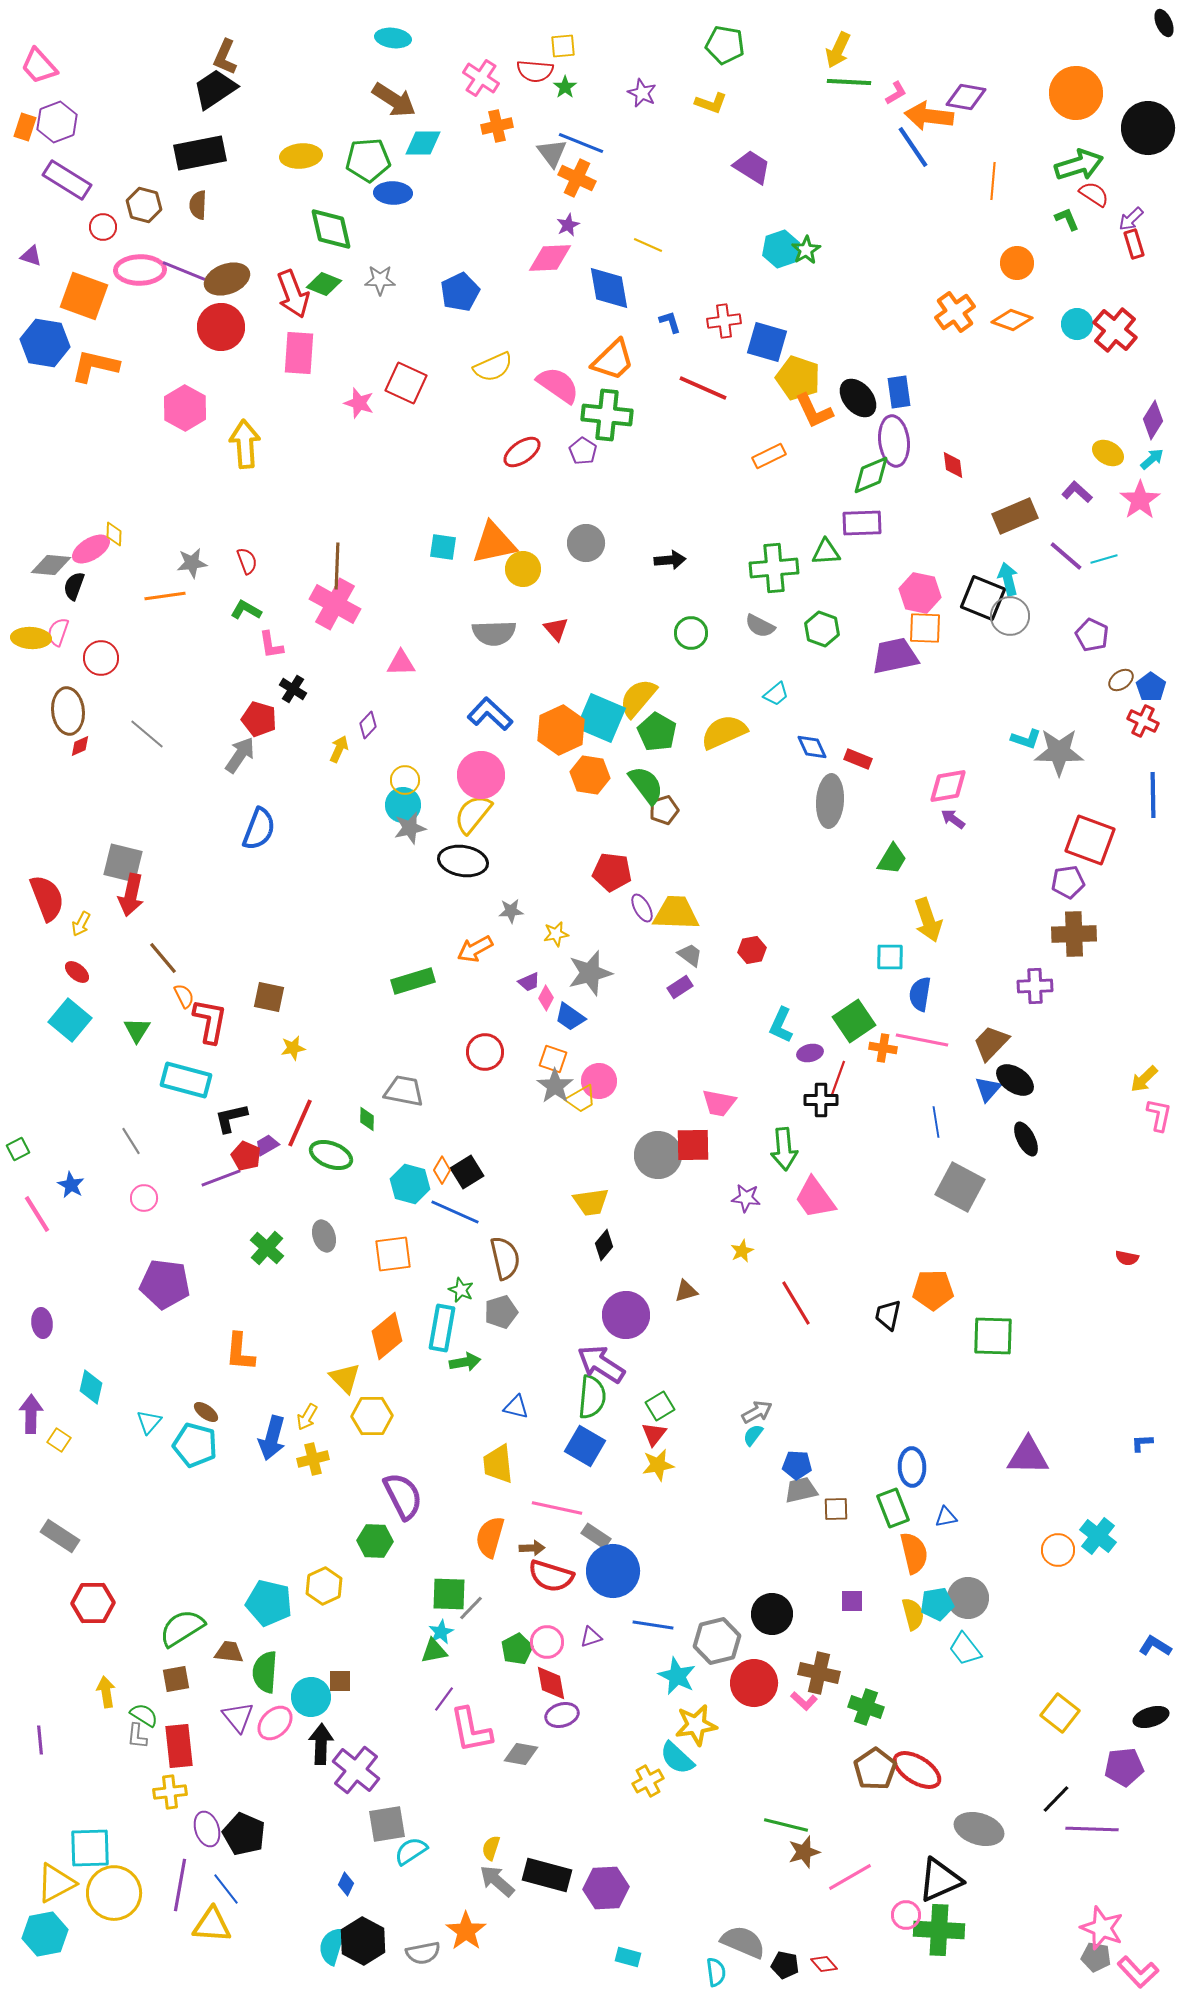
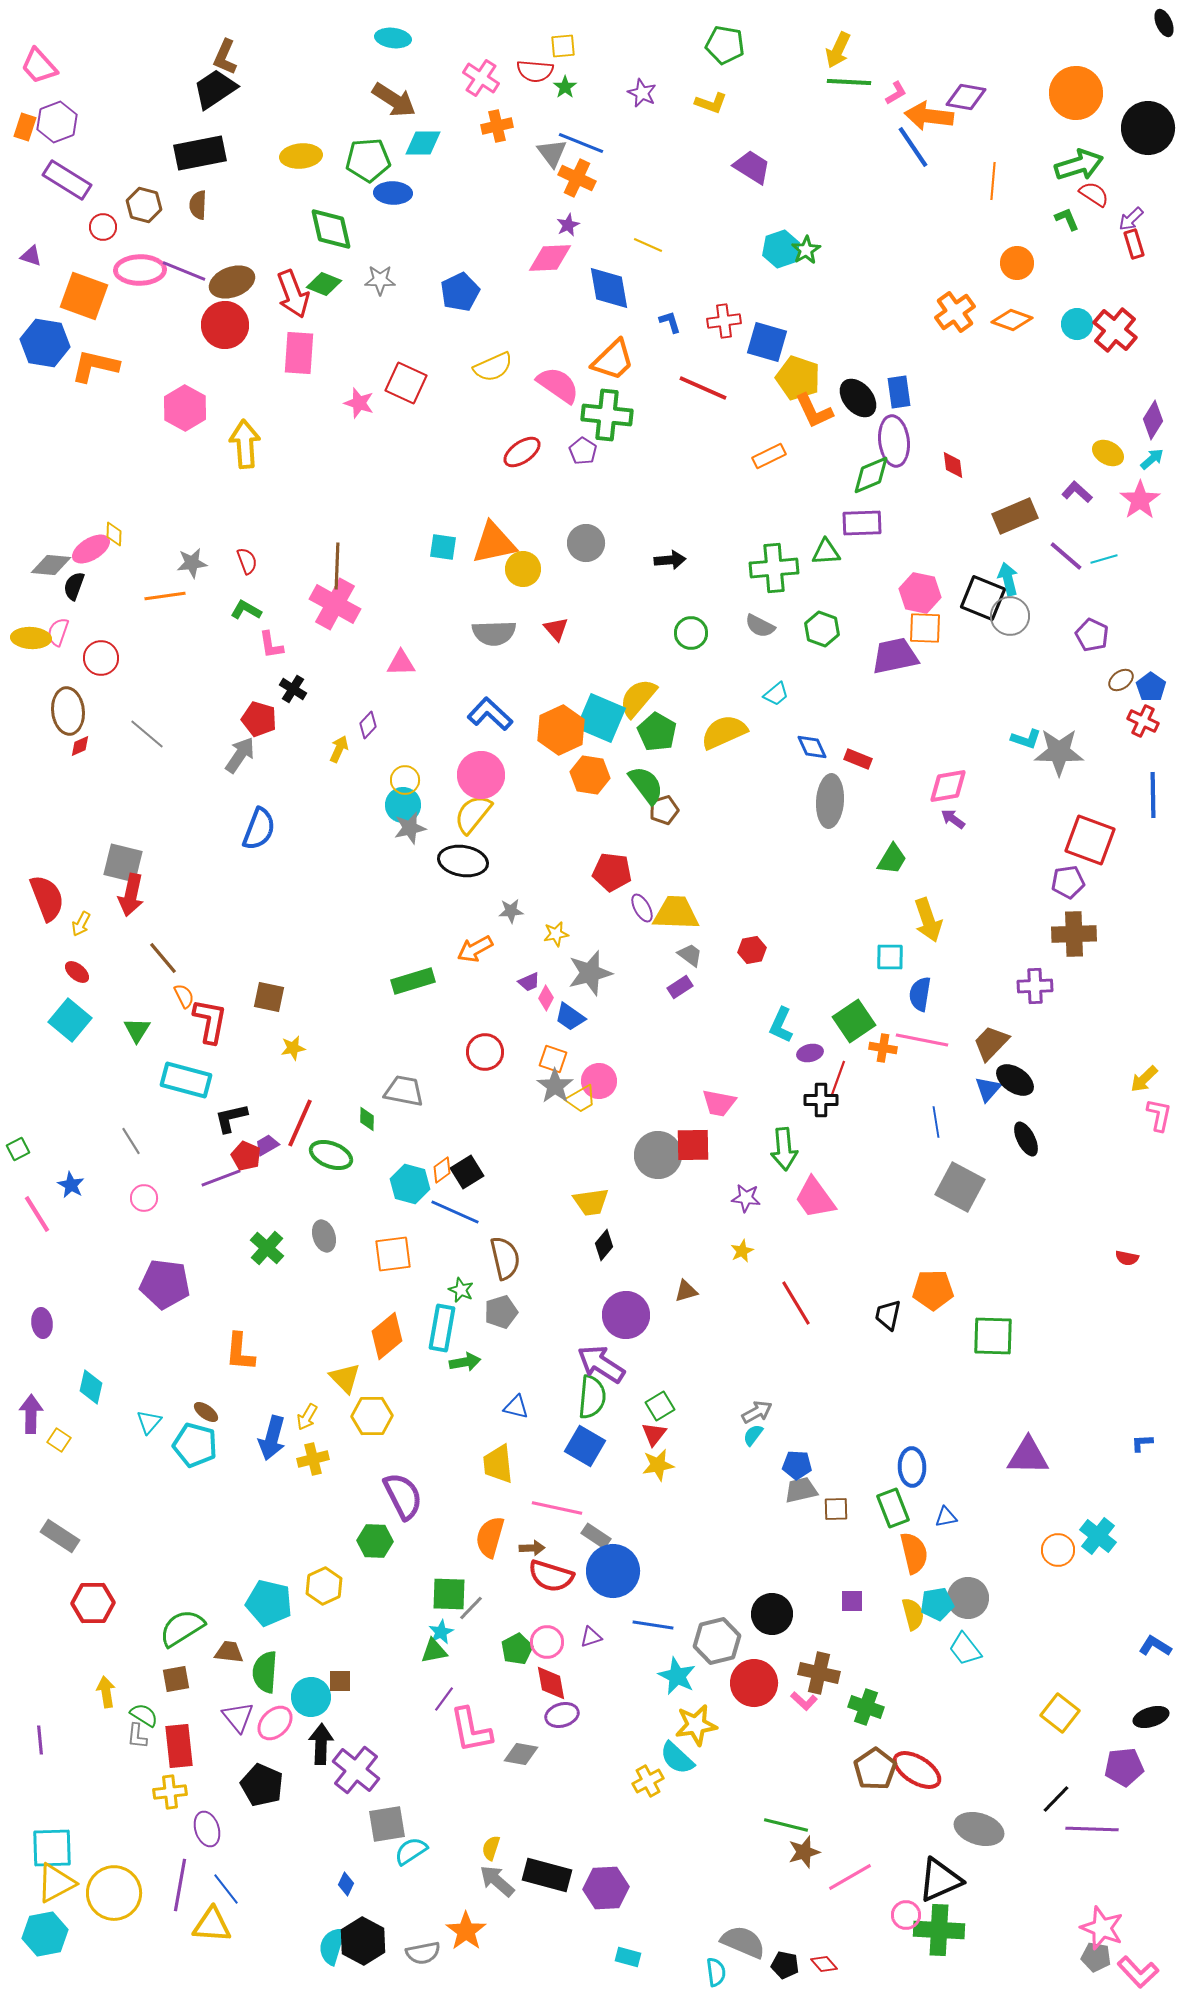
brown ellipse at (227, 279): moved 5 px right, 3 px down
red circle at (221, 327): moved 4 px right, 2 px up
orange diamond at (442, 1170): rotated 24 degrees clockwise
black pentagon at (244, 1834): moved 18 px right, 49 px up
cyan square at (90, 1848): moved 38 px left
